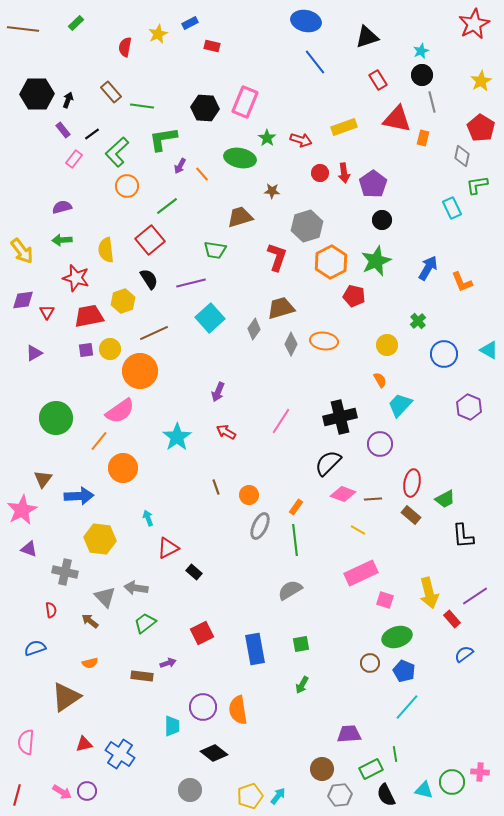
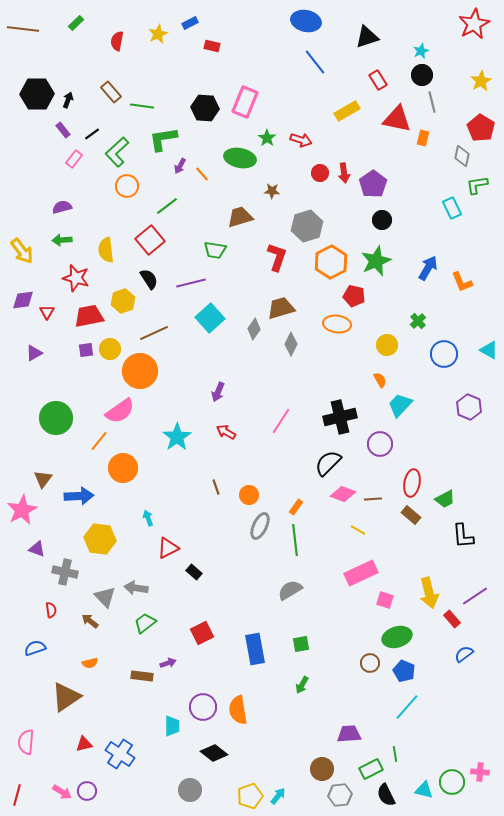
red semicircle at (125, 47): moved 8 px left, 6 px up
yellow rectangle at (344, 127): moved 3 px right, 16 px up; rotated 10 degrees counterclockwise
orange ellipse at (324, 341): moved 13 px right, 17 px up
purple triangle at (29, 549): moved 8 px right
